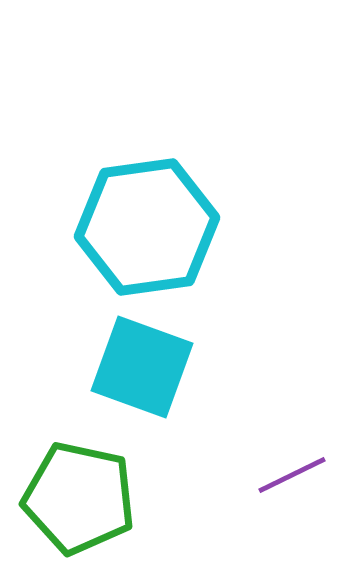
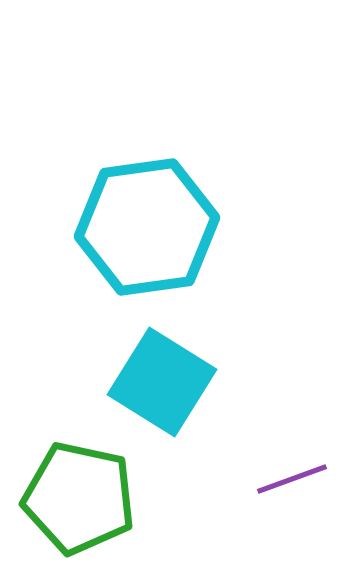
cyan square: moved 20 px right, 15 px down; rotated 12 degrees clockwise
purple line: moved 4 px down; rotated 6 degrees clockwise
